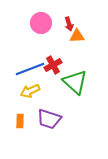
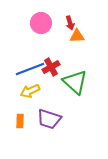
red arrow: moved 1 px right, 1 px up
red cross: moved 2 px left, 2 px down
